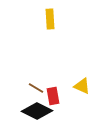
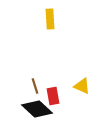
brown line: moved 1 px left, 2 px up; rotated 42 degrees clockwise
black diamond: moved 2 px up; rotated 16 degrees clockwise
